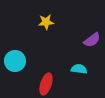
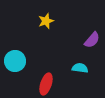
yellow star: moved 1 px up; rotated 14 degrees counterclockwise
purple semicircle: rotated 12 degrees counterclockwise
cyan semicircle: moved 1 px right, 1 px up
